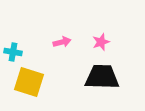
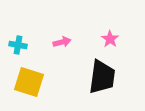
pink star: moved 9 px right, 3 px up; rotated 18 degrees counterclockwise
cyan cross: moved 5 px right, 7 px up
black trapezoid: rotated 96 degrees clockwise
